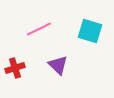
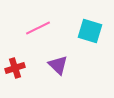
pink line: moved 1 px left, 1 px up
